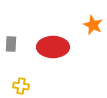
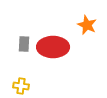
orange star: moved 6 px left
gray rectangle: moved 13 px right
